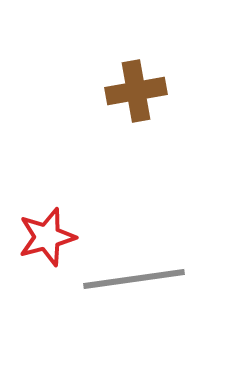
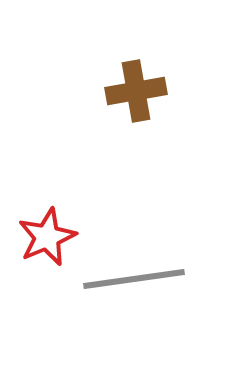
red star: rotated 8 degrees counterclockwise
